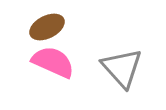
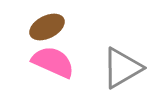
gray triangle: rotated 42 degrees clockwise
